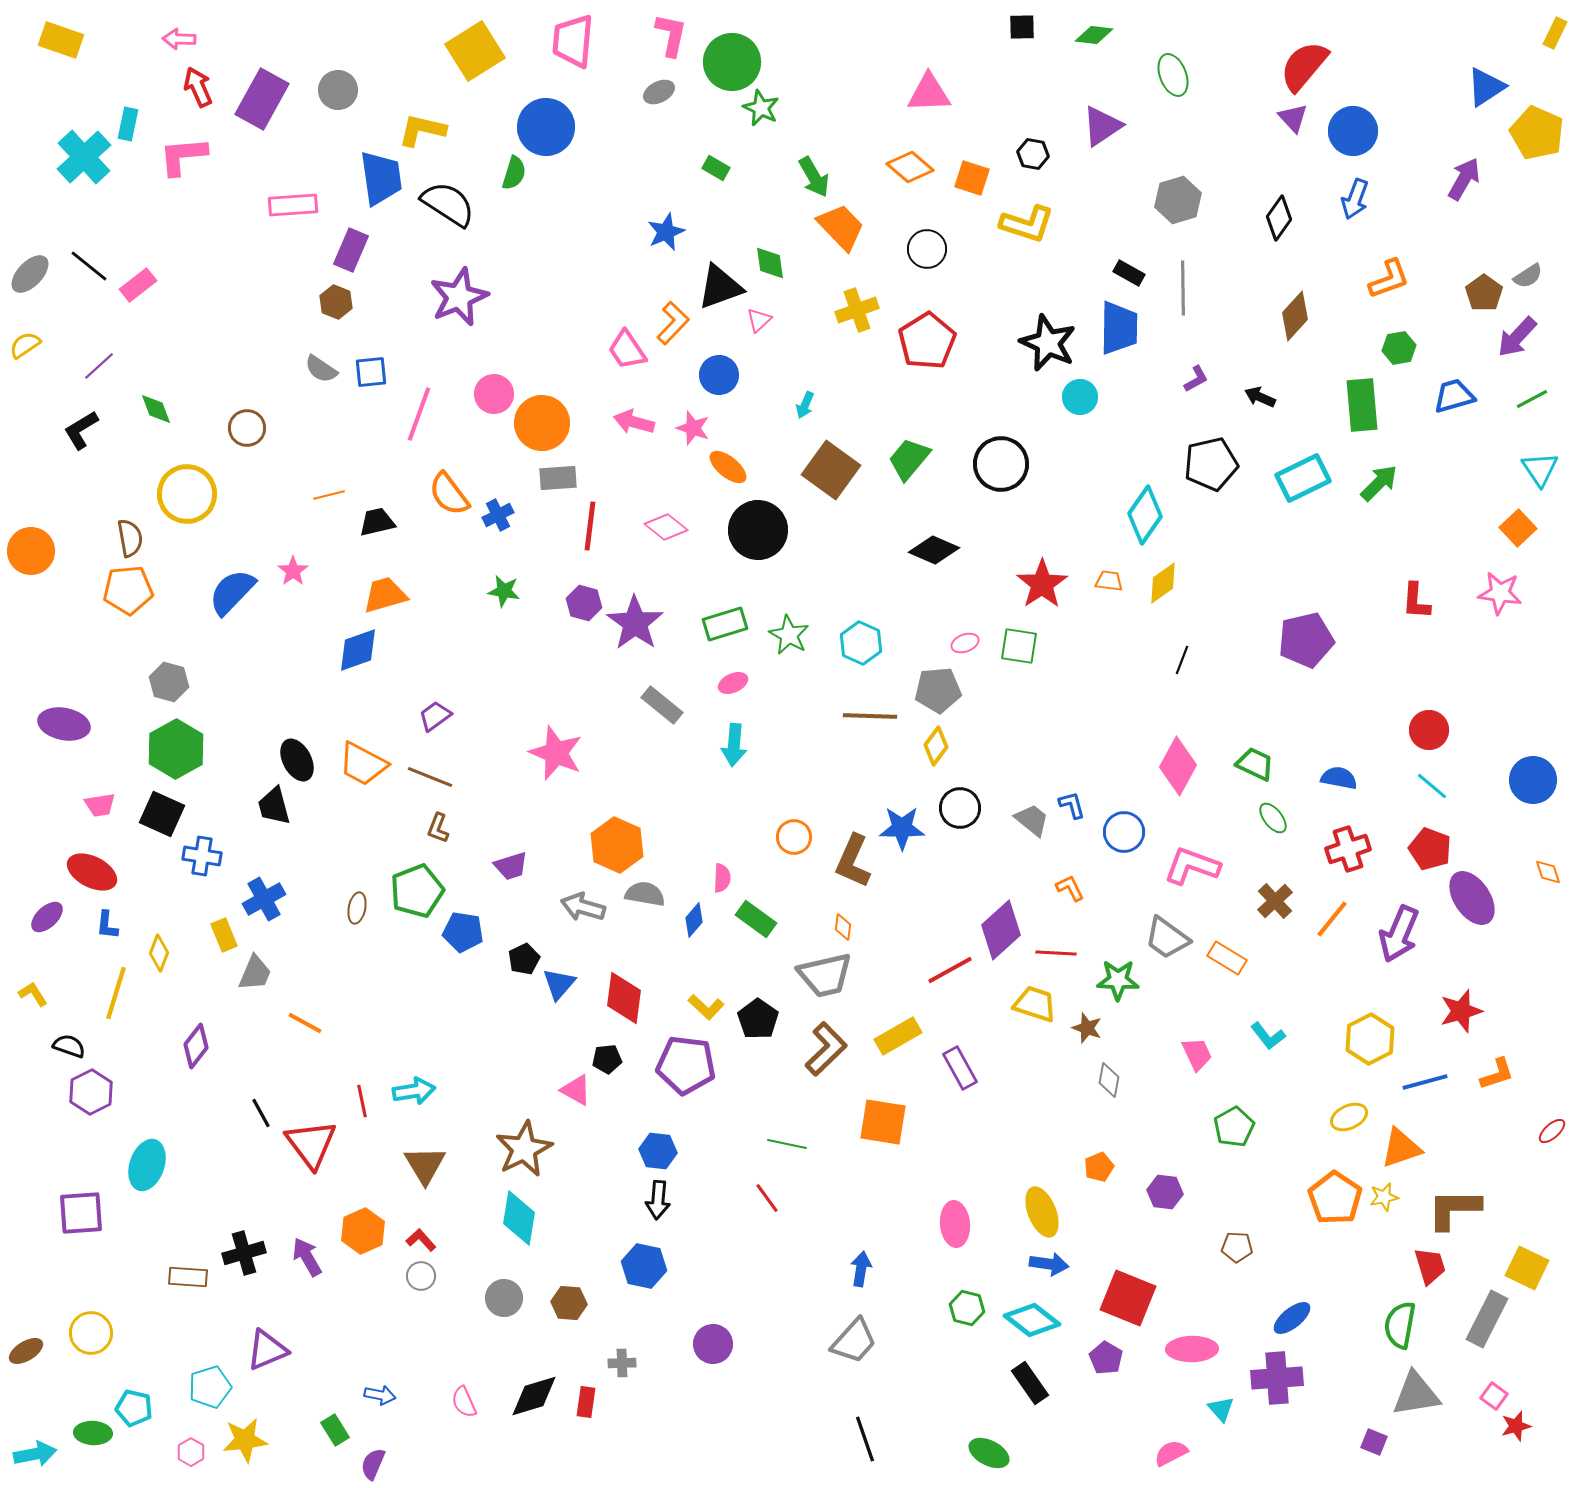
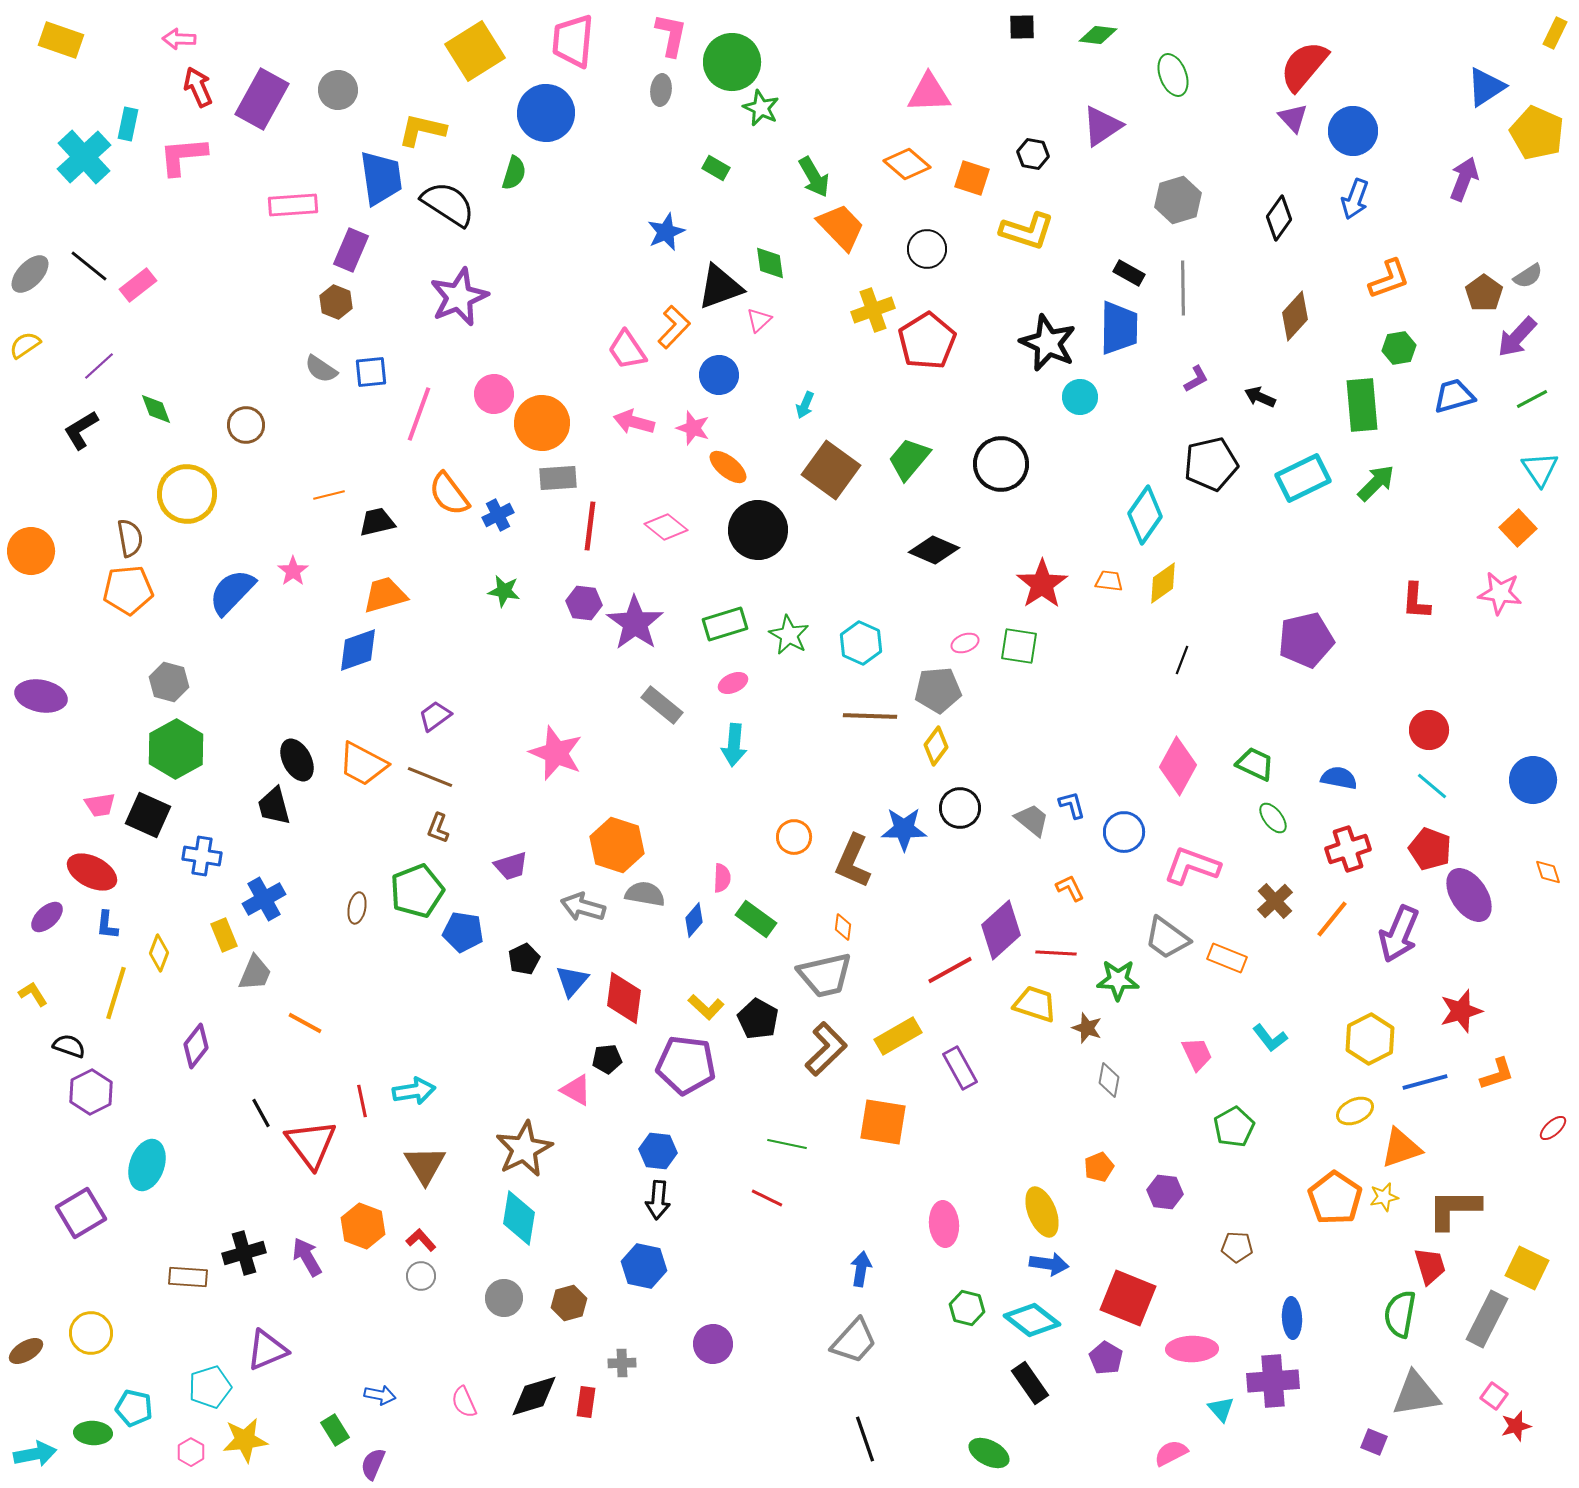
green diamond at (1094, 35): moved 4 px right
gray ellipse at (659, 92): moved 2 px right, 2 px up; rotated 56 degrees counterclockwise
blue circle at (546, 127): moved 14 px up
orange diamond at (910, 167): moved 3 px left, 3 px up
purple arrow at (1464, 179): rotated 9 degrees counterclockwise
yellow L-shape at (1027, 224): moved 7 px down
yellow cross at (857, 310): moved 16 px right
orange L-shape at (673, 323): moved 1 px right, 4 px down
brown circle at (247, 428): moved 1 px left, 3 px up
green arrow at (1379, 483): moved 3 px left
purple hexagon at (584, 603): rotated 8 degrees counterclockwise
purple ellipse at (64, 724): moved 23 px left, 28 px up
black square at (162, 814): moved 14 px left, 1 px down
blue star at (902, 828): moved 2 px right, 1 px down
orange hexagon at (617, 845): rotated 6 degrees counterclockwise
purple ellipse at (1472, 898): moved 3 px left, 3 px up
orange rectangle at (1227, 958): rotated 9 degrees counterclockwise
blue triangle at (559, 984): moved 13 px right, 3 px up
black pentagon at (758, 1019): rotated 6 degrees counterclockwise
cyan L-shape at (1268, 1036): moved 2 px right, 2 px down
yellow ellipse at (1349, 1117): moved 6 px right, 6 px up
red ellipse at (1552, 1131): moved 1 px right, 3 px up
red line at (767, 1198): rotated 28 degrees counterclockwise
purple square at (81, 1213): rotated 27 degrees counterclockwise
pink ellipse at (955, 1224): moved 11 px left
orange hexagon at (363, 1231): moved 5 px up; rotated 15 degrees counterclockwise
brown hexagon at (569, 1303): rotated 20 degrees counterclockwise
blue ellipse at (1292, 1318): rotated 54 degrees counterclockwise
green semicircle at (1400, 1325): moved 11 px up
purple cross at (1277, 1378): moved 4 px left, 3 px down
